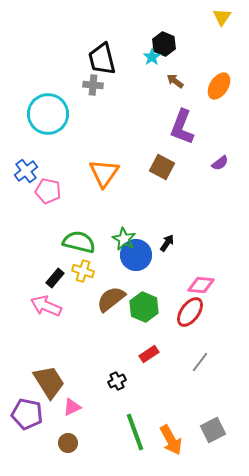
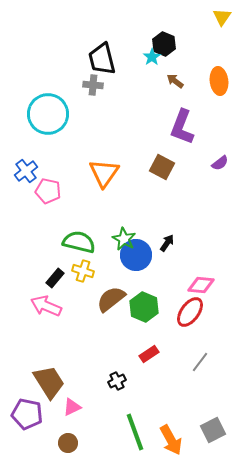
orange ellipse: moved 5 px up; rotated 40 degrees counterclockwise
